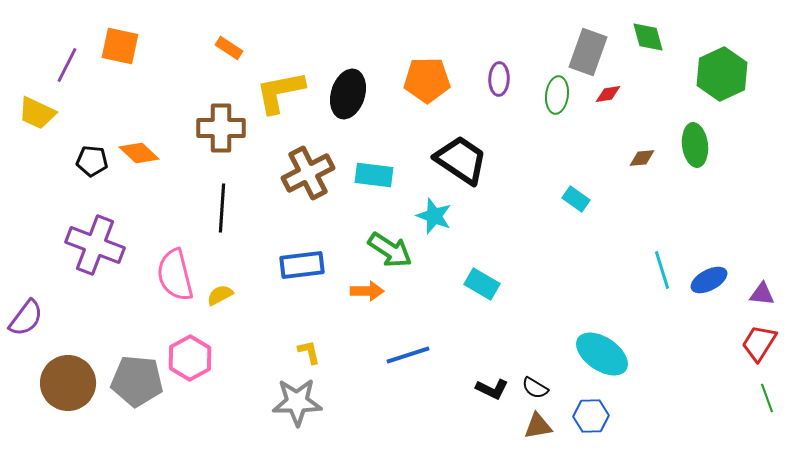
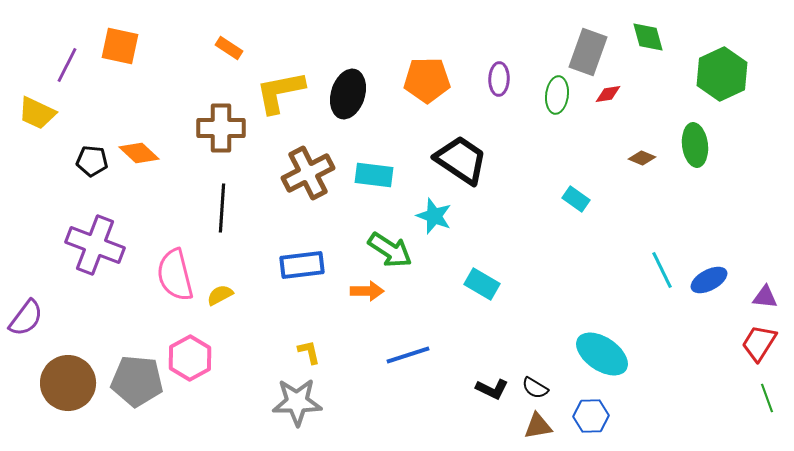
brown diamond at (642, 158): rotated 28 degrees clockwise
cyan line at (662, 270): rotated 9 degrees counterclockwise
purple triangle at (762, 294): moved 3 px right, 3 px down
